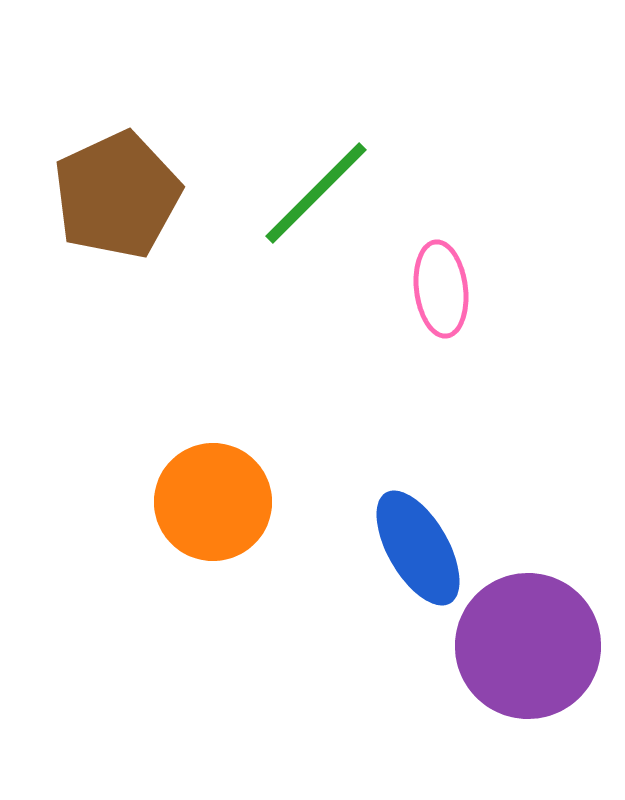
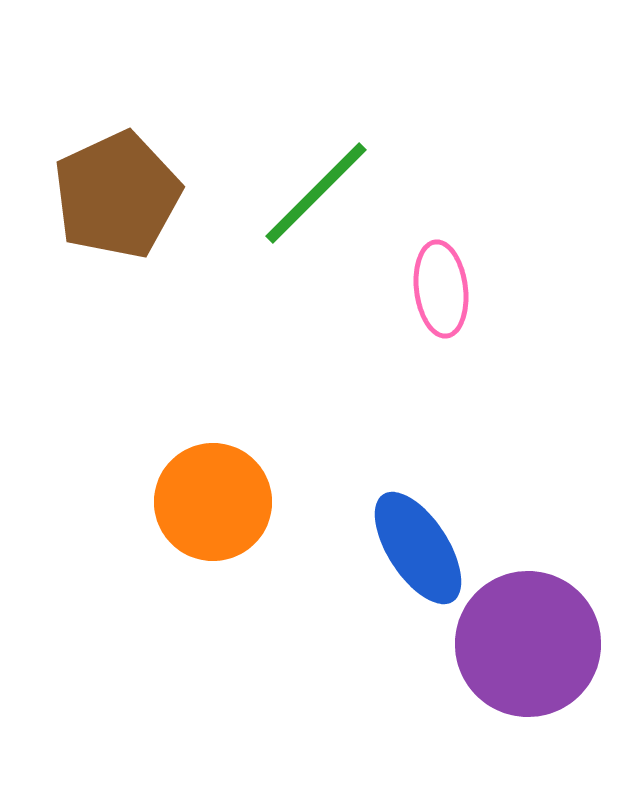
blue ellipse: rotated 3 degrees counterclockwise
purple circle: moved 2 px up
